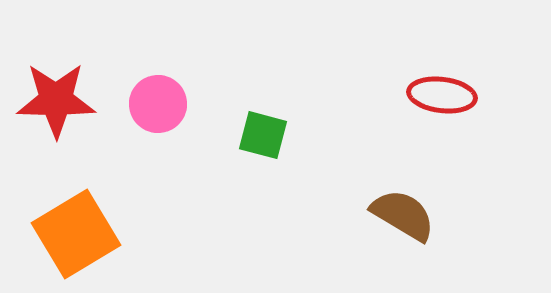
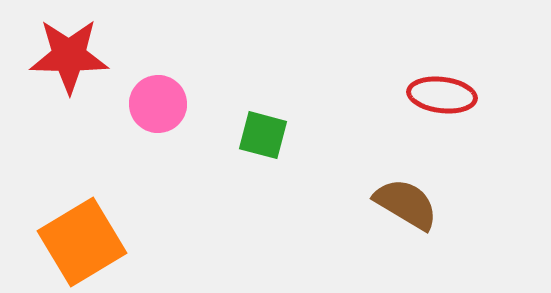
red star: moved 13 px right, 44 px up
brown semicircle: moved 3 px right, 11 px up
orange square: moved 6 px right, 8 px down
